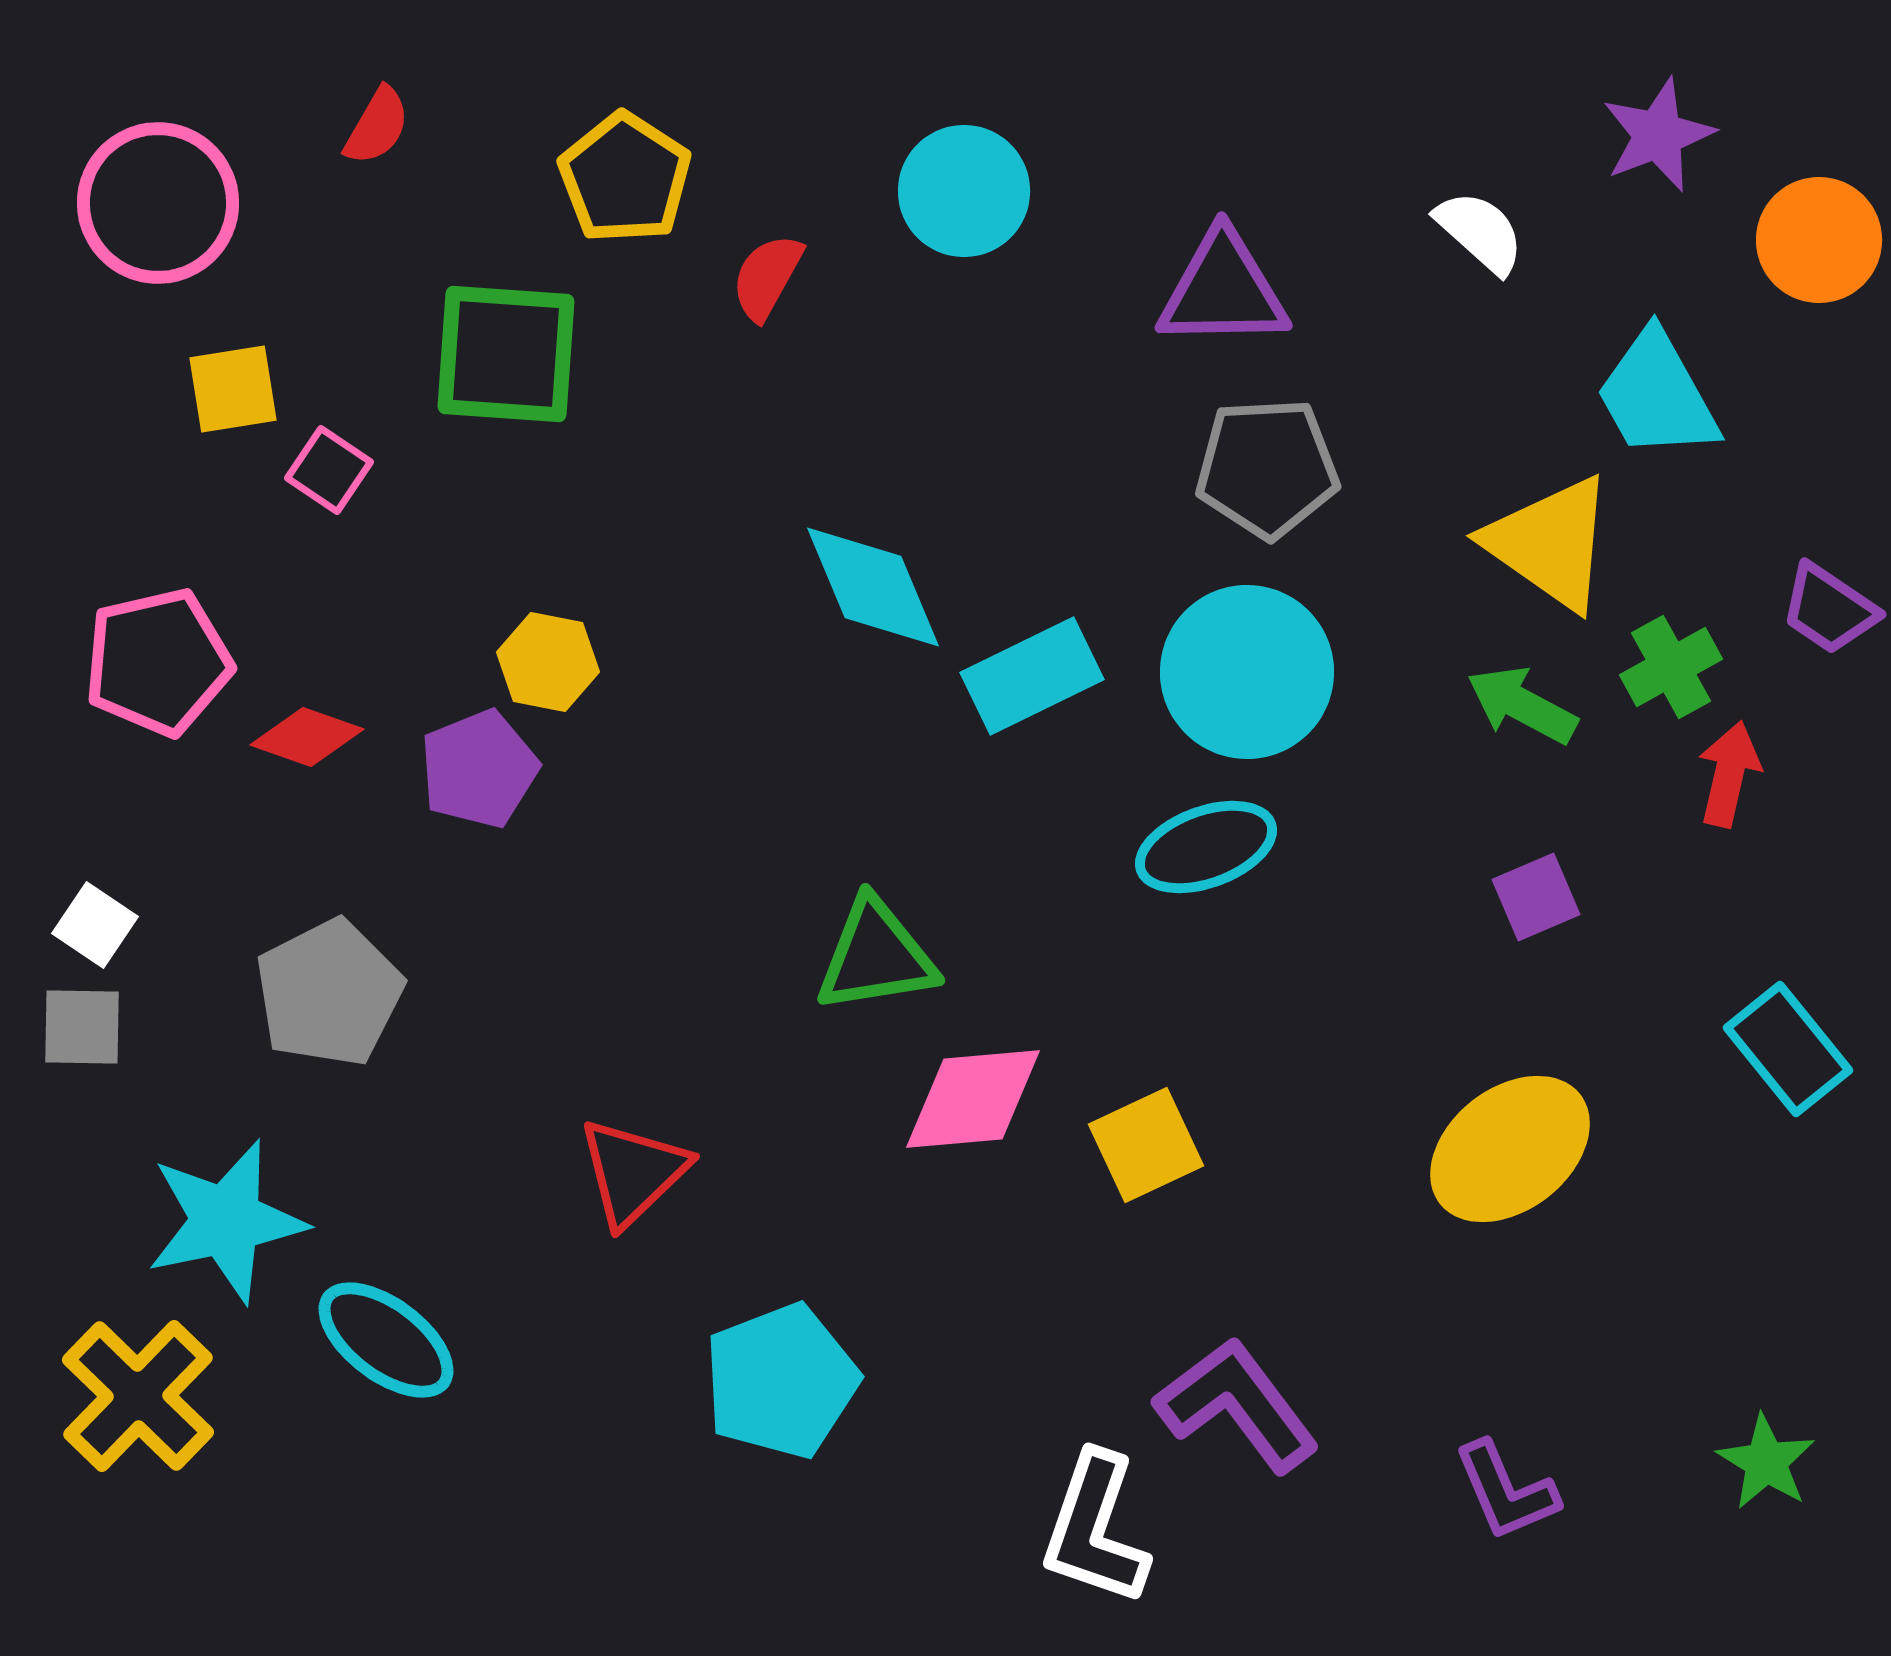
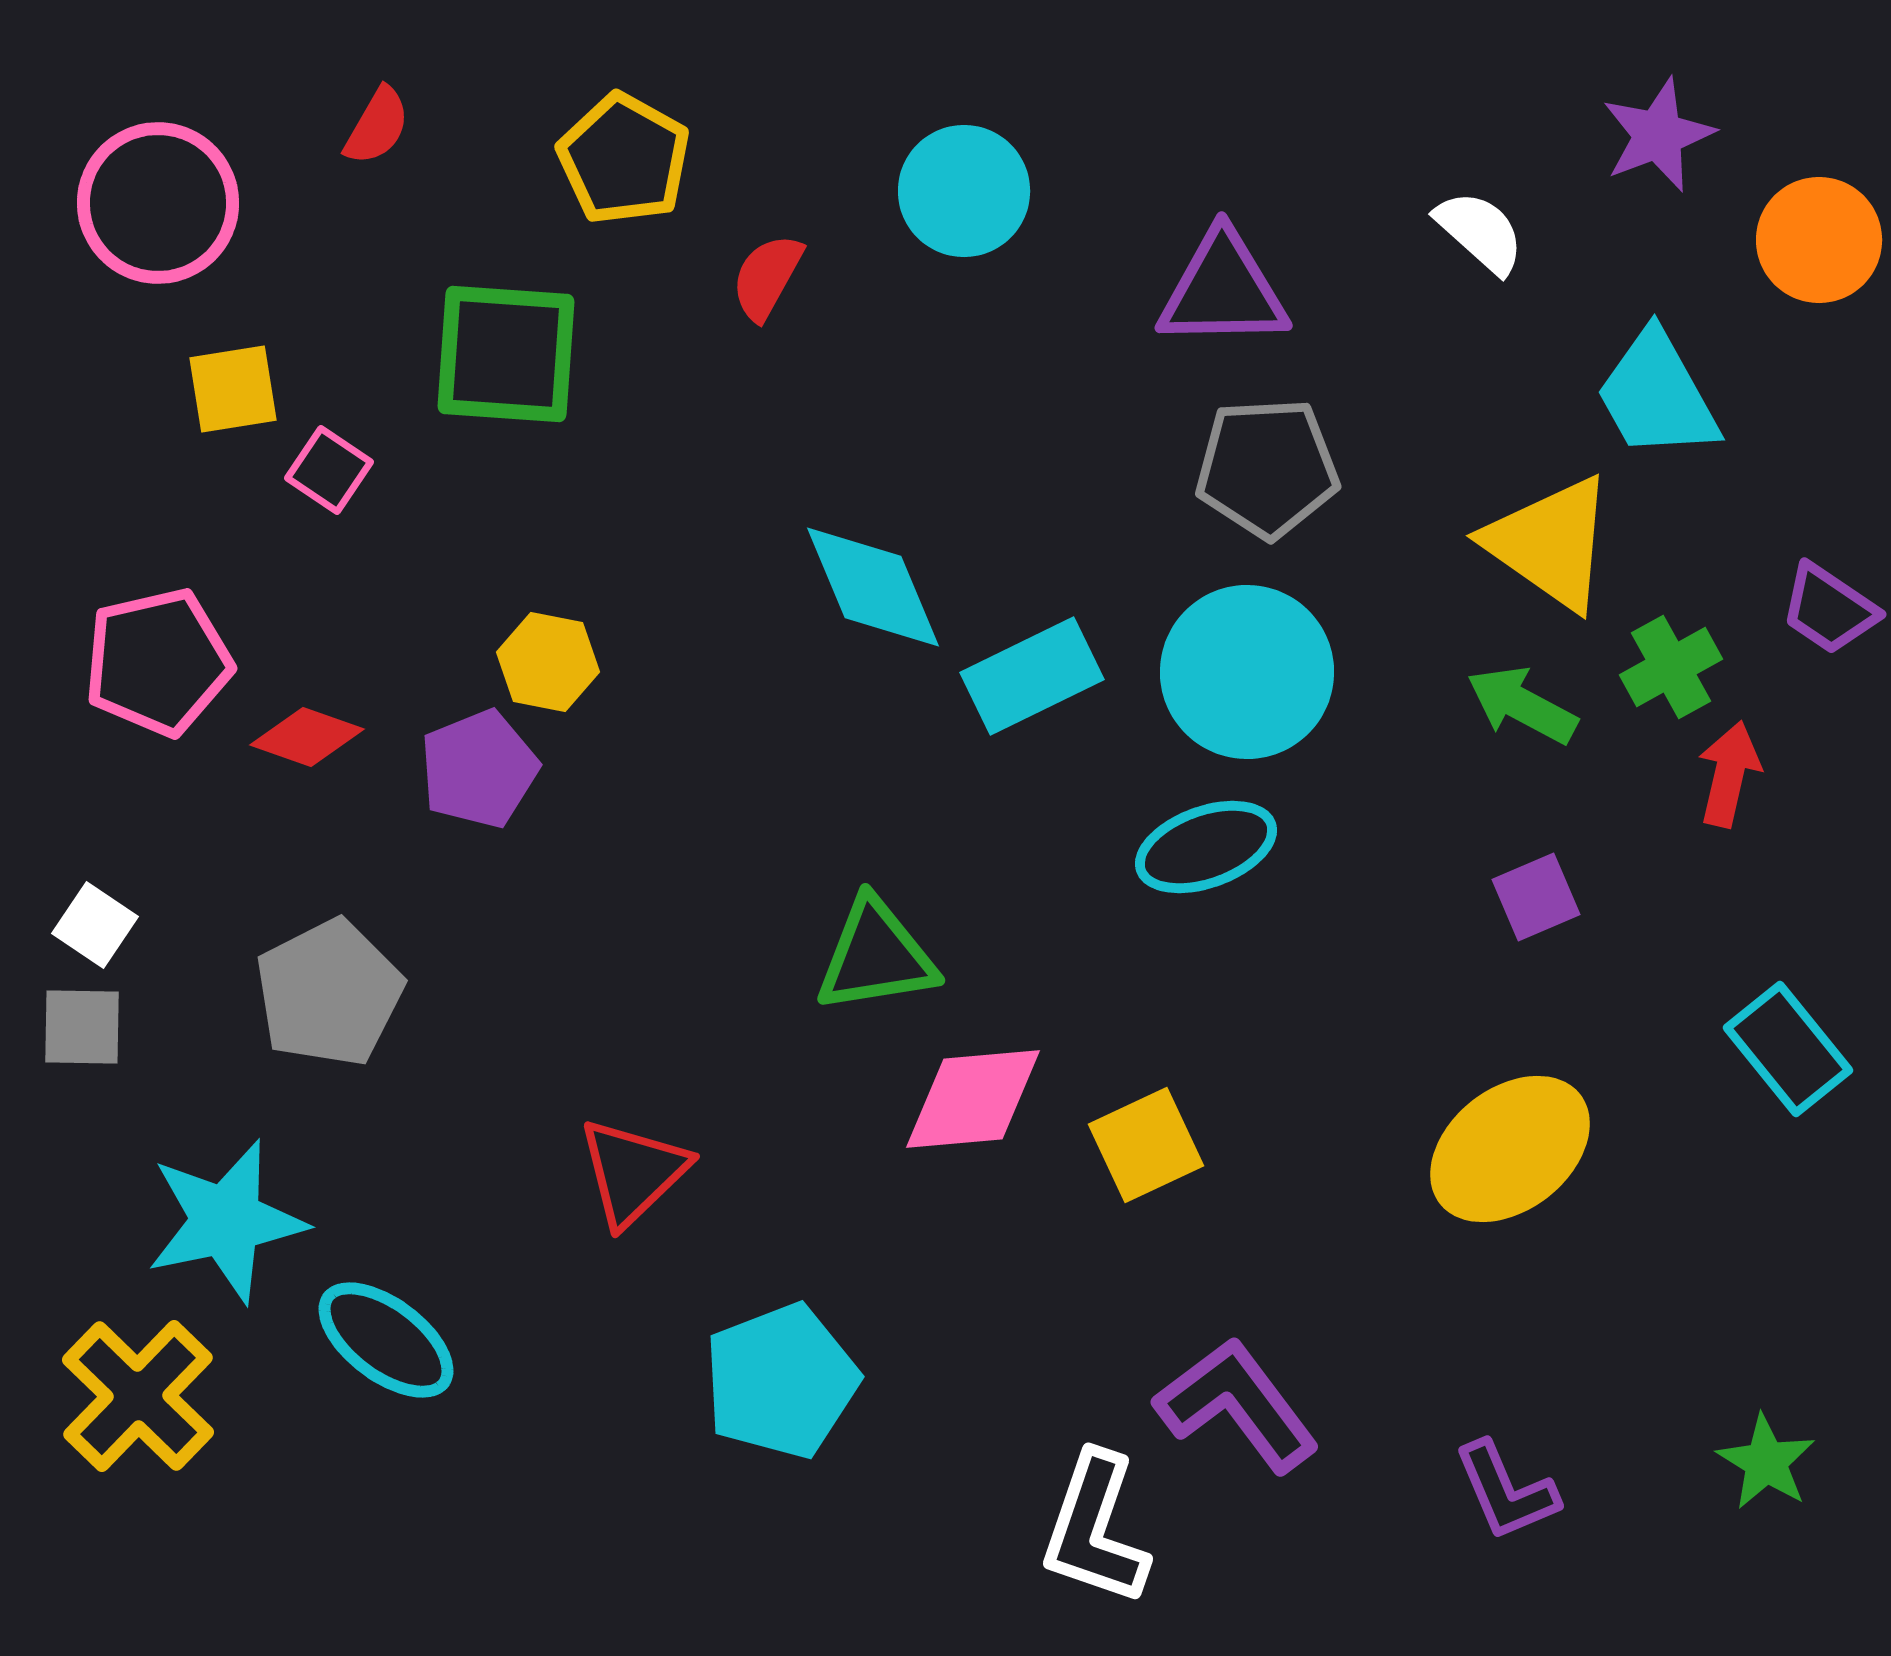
yellow pentagon at (625, 178): moved 1 px left, 19 px up; rotated 4 degrees counterclockwise
